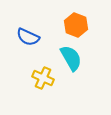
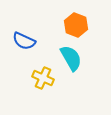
blue semicircle: moved 4 px left, 4 px down
